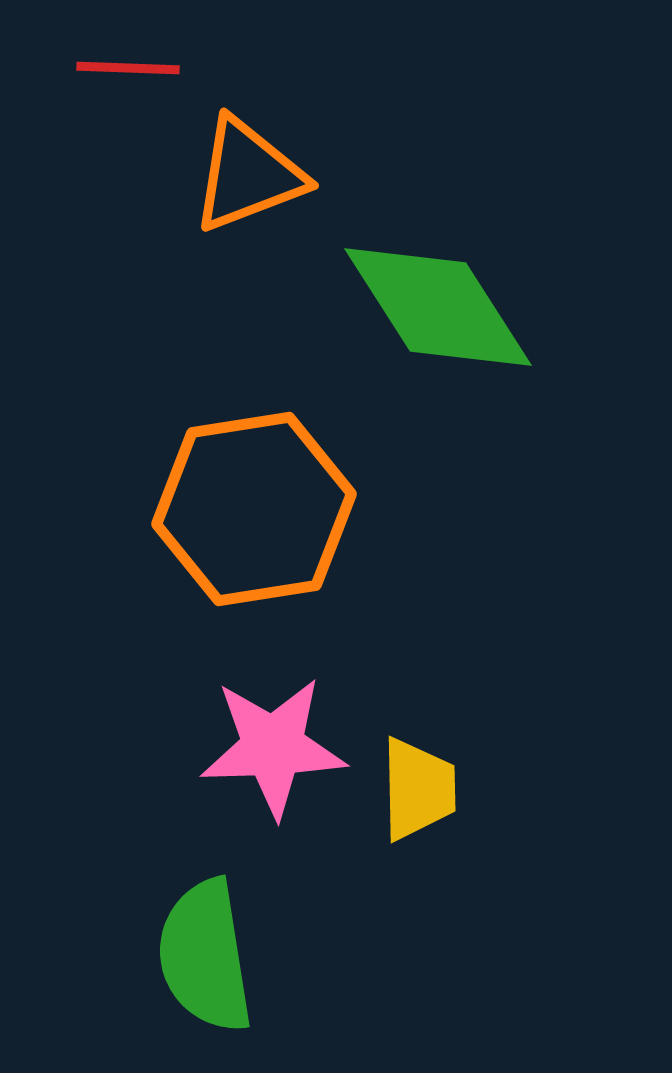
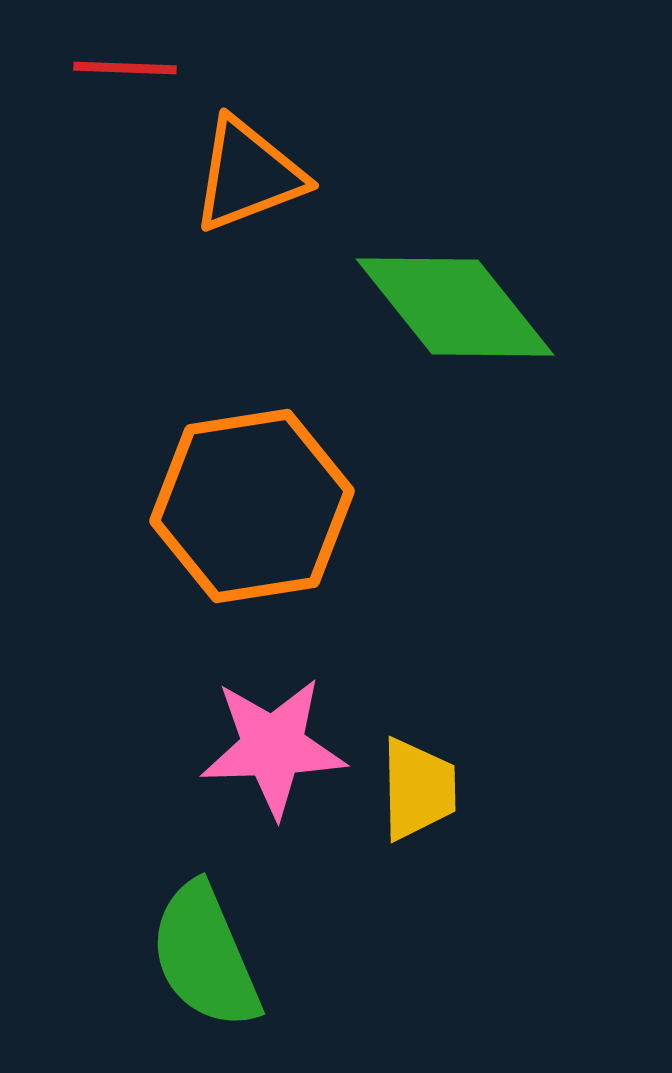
red line: moved 3 px left
green diamond: moved 17 px right; rotated 6 degrees counterclockwise
orange hexagon: moved 2 px left, 3 px up
green semicircle: rotated 14 degrees counterclockwise
